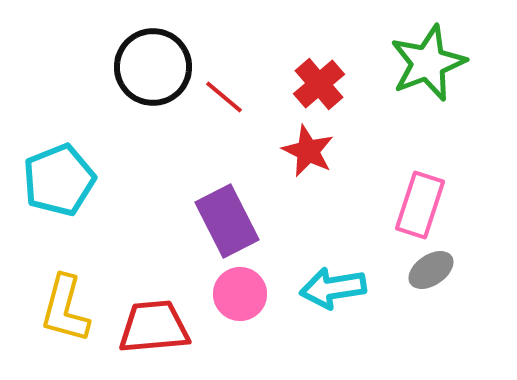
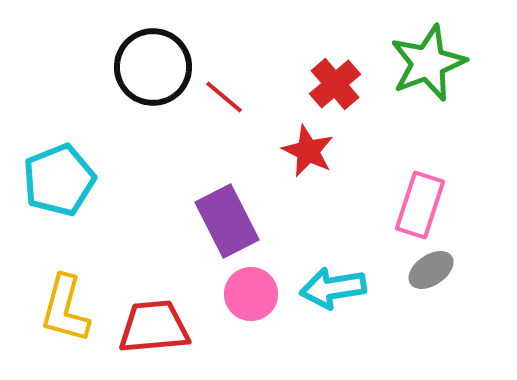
red cross: moved 16 px right
pink circle: moved 11 px right
